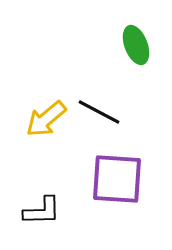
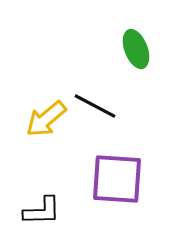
green ellipse: moved 4 px down
black line: moved 4 px left, 6 px up
